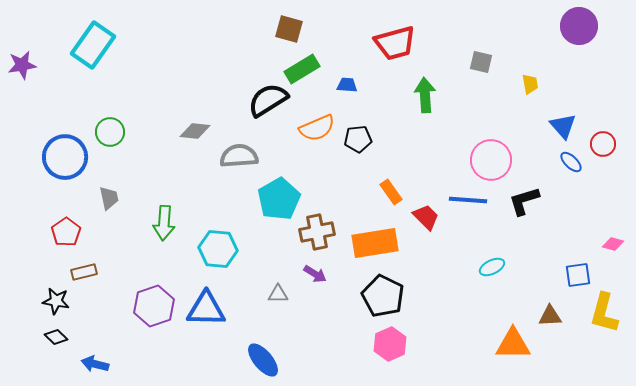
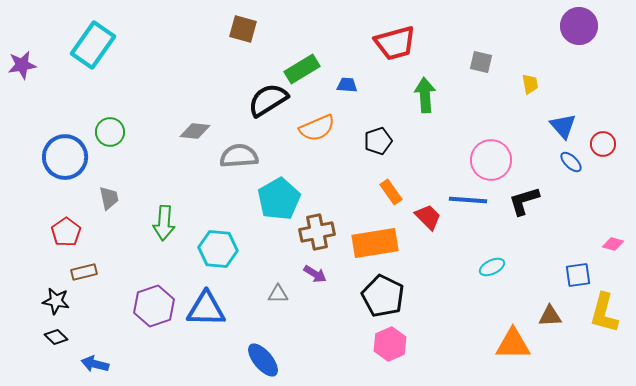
brown square at (289, 29): moved 46 px left
black pentagon at (358, 139): moved 20 px right, 2 px down; rotated 12 degrees counterclockwise
red trapezoid at (426, 217): moved 2 px right
